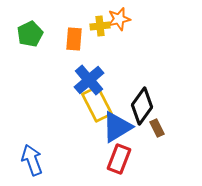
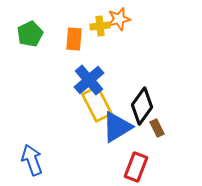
red rectangle: moved 17 px right, 8 px down
